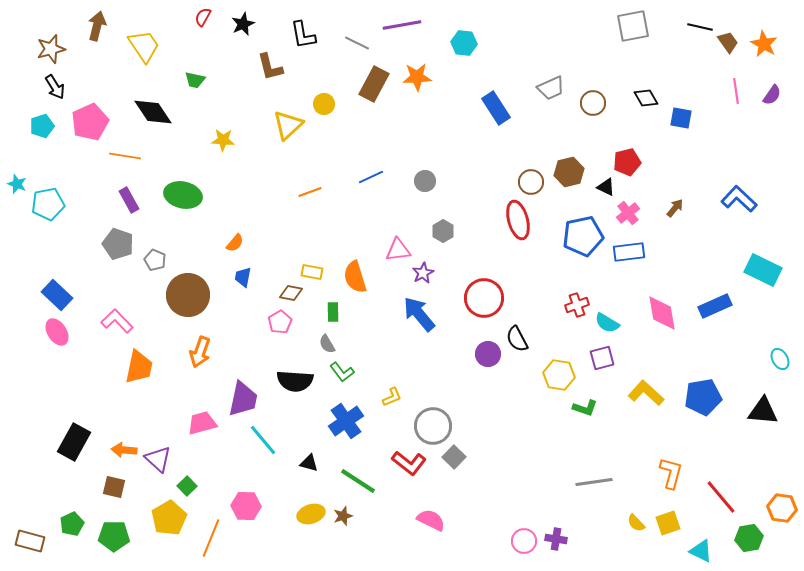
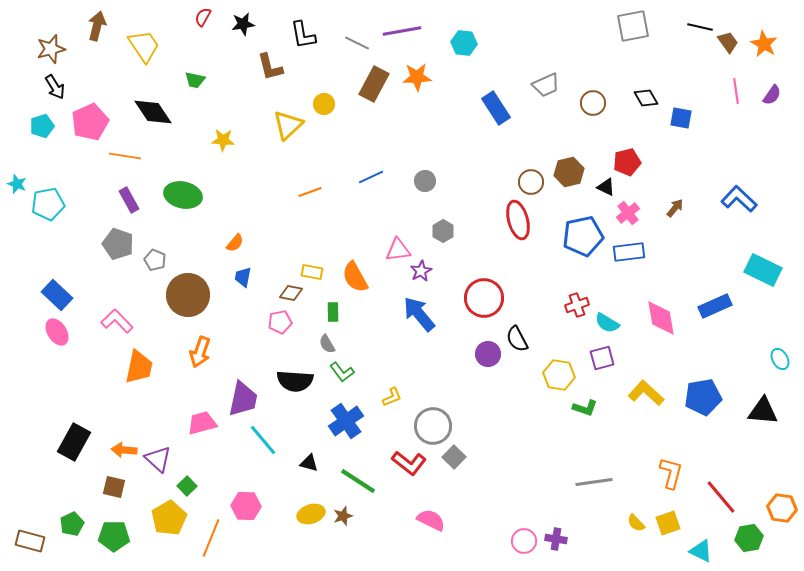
black star at (243, 24): rotated 15 degrees clockwise
purple line at (402, 25): moved 6 px down
gray trapezoid at (551, 88): moved 5 px left, 3 px up
purple star at (423, 273): moved 2 px left, 2 px up
orange semicircle at (355, 277): rotated 12 degrees counterclockwise
pink diamond at (662, 313): moved 1 px left, 5 px down
pink pentagon at (280, 322): rotated 20 degrees clockwise
